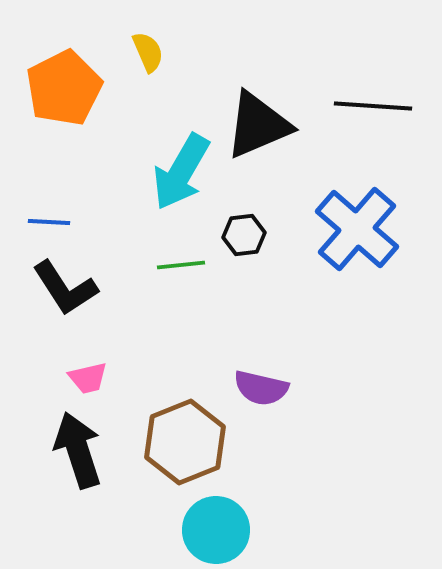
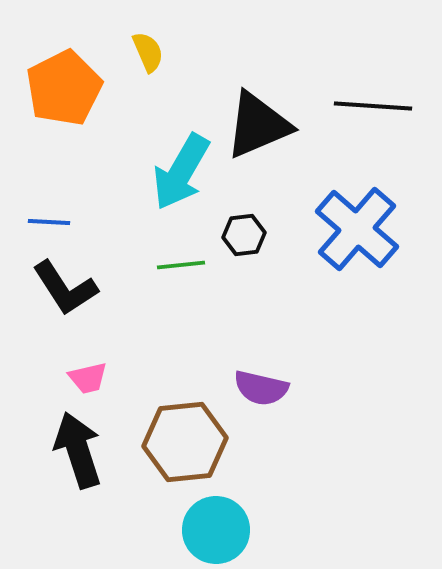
brown hexagon: rotated 16 degrees clockwise
